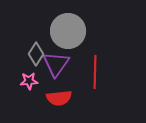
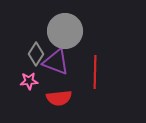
gray circle: moved 3 px left
purple triangle: moved 2 px up; rotated 44 degrees counterclockwise
